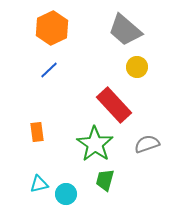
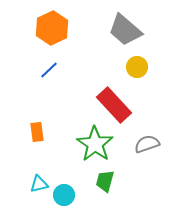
green trapezoid: moved 1 px down
cyan circle: moved 2 px left, 1 px down
